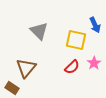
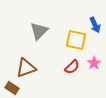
gray triangle: rotated 30 degrees clockwise
brown triangle: rotated 30 degrees clockwise
